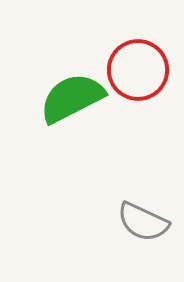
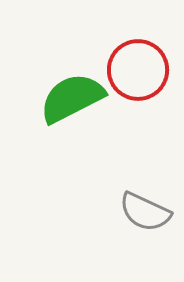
gray semicircle: moved 2 px right, 10 px up
